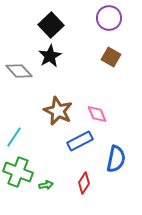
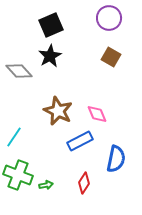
black square: rotated 20 degrees clockwise
green cross: moved 3 px down
